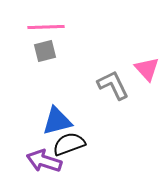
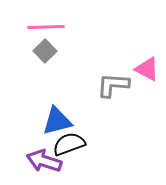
gray square: rotated 30 degrees counterclockwise
pink triangle: rotated 20 degrees counterclockwise
gray L-shape: rotated 60 degrees counterclockwise
